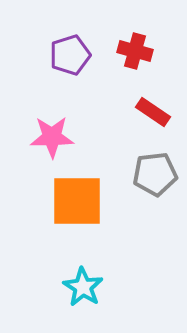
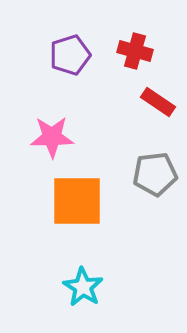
red rectangle: moved 5 px right, 10 px up
